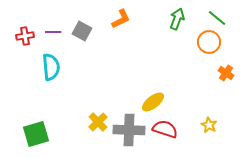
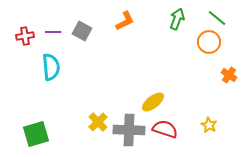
orange L-shape: moved 4 px right, 2 px down
orange cross: moved 3 px right, 2 px down
